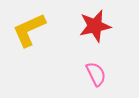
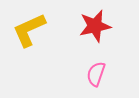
pink semicircle: rotated 135 degrees counterclockwise
